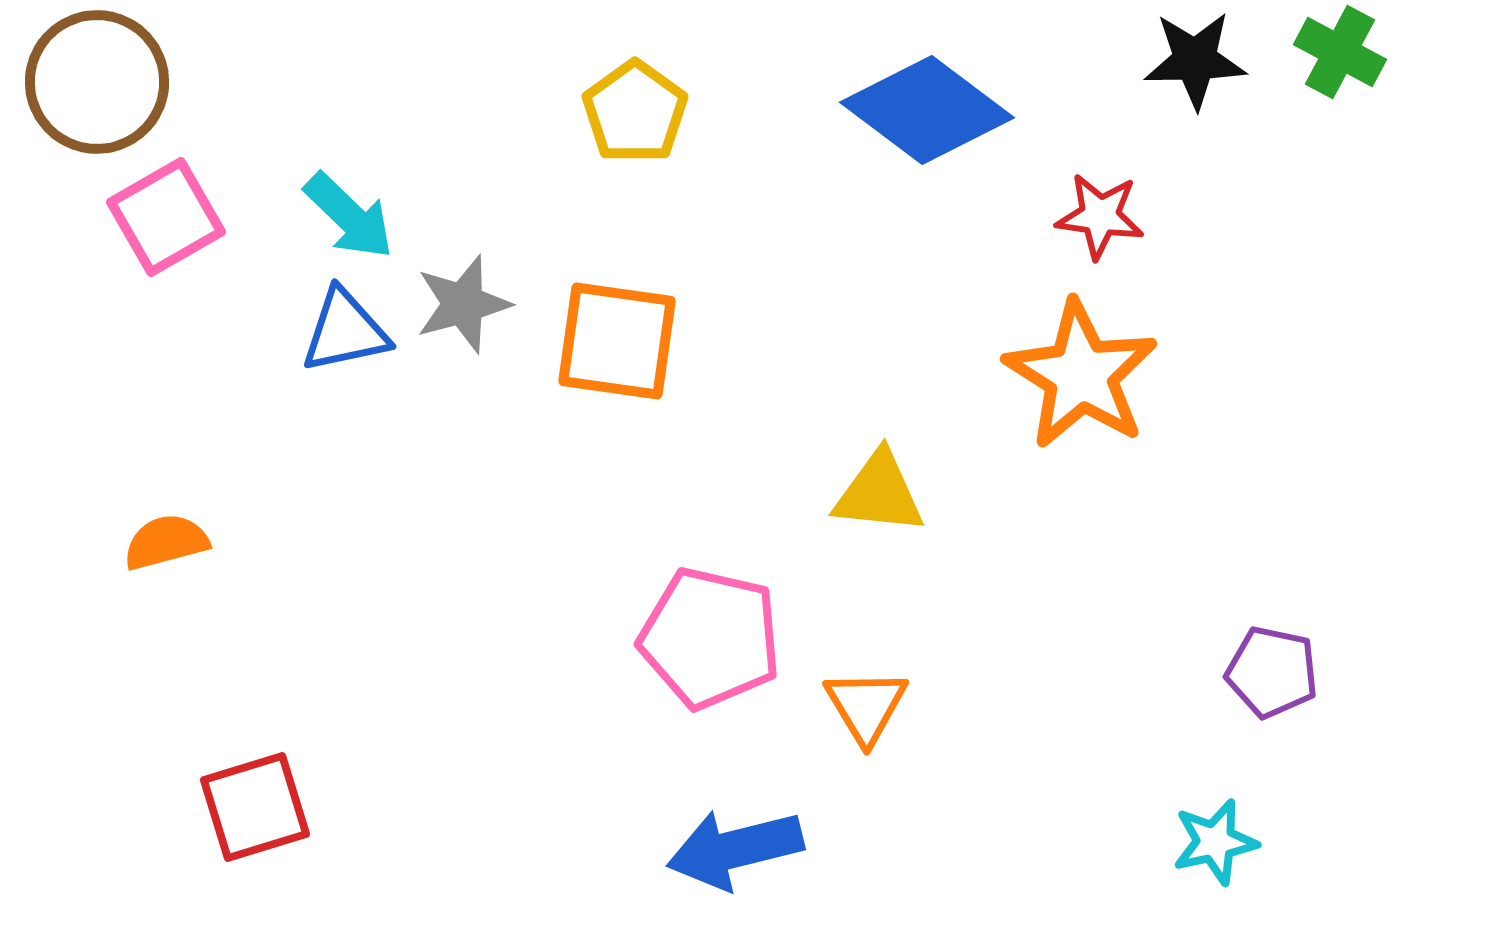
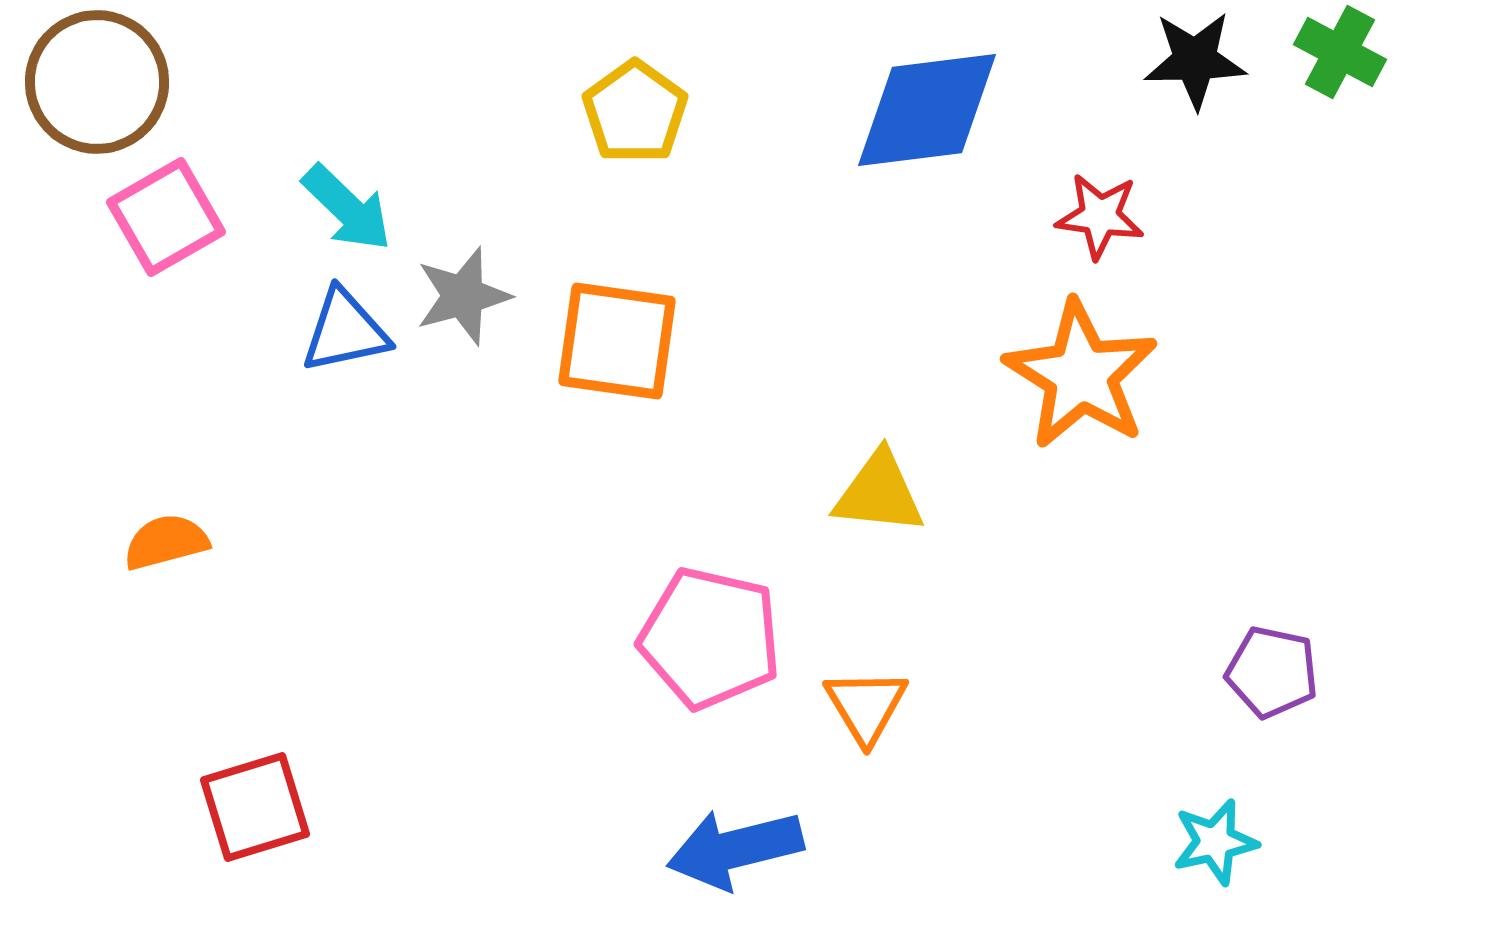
blue diamond: rotated 44 degrees counterclockwise
cyan arrow: moved 2 px left, 8 px up
gray star: moved 8 px up
